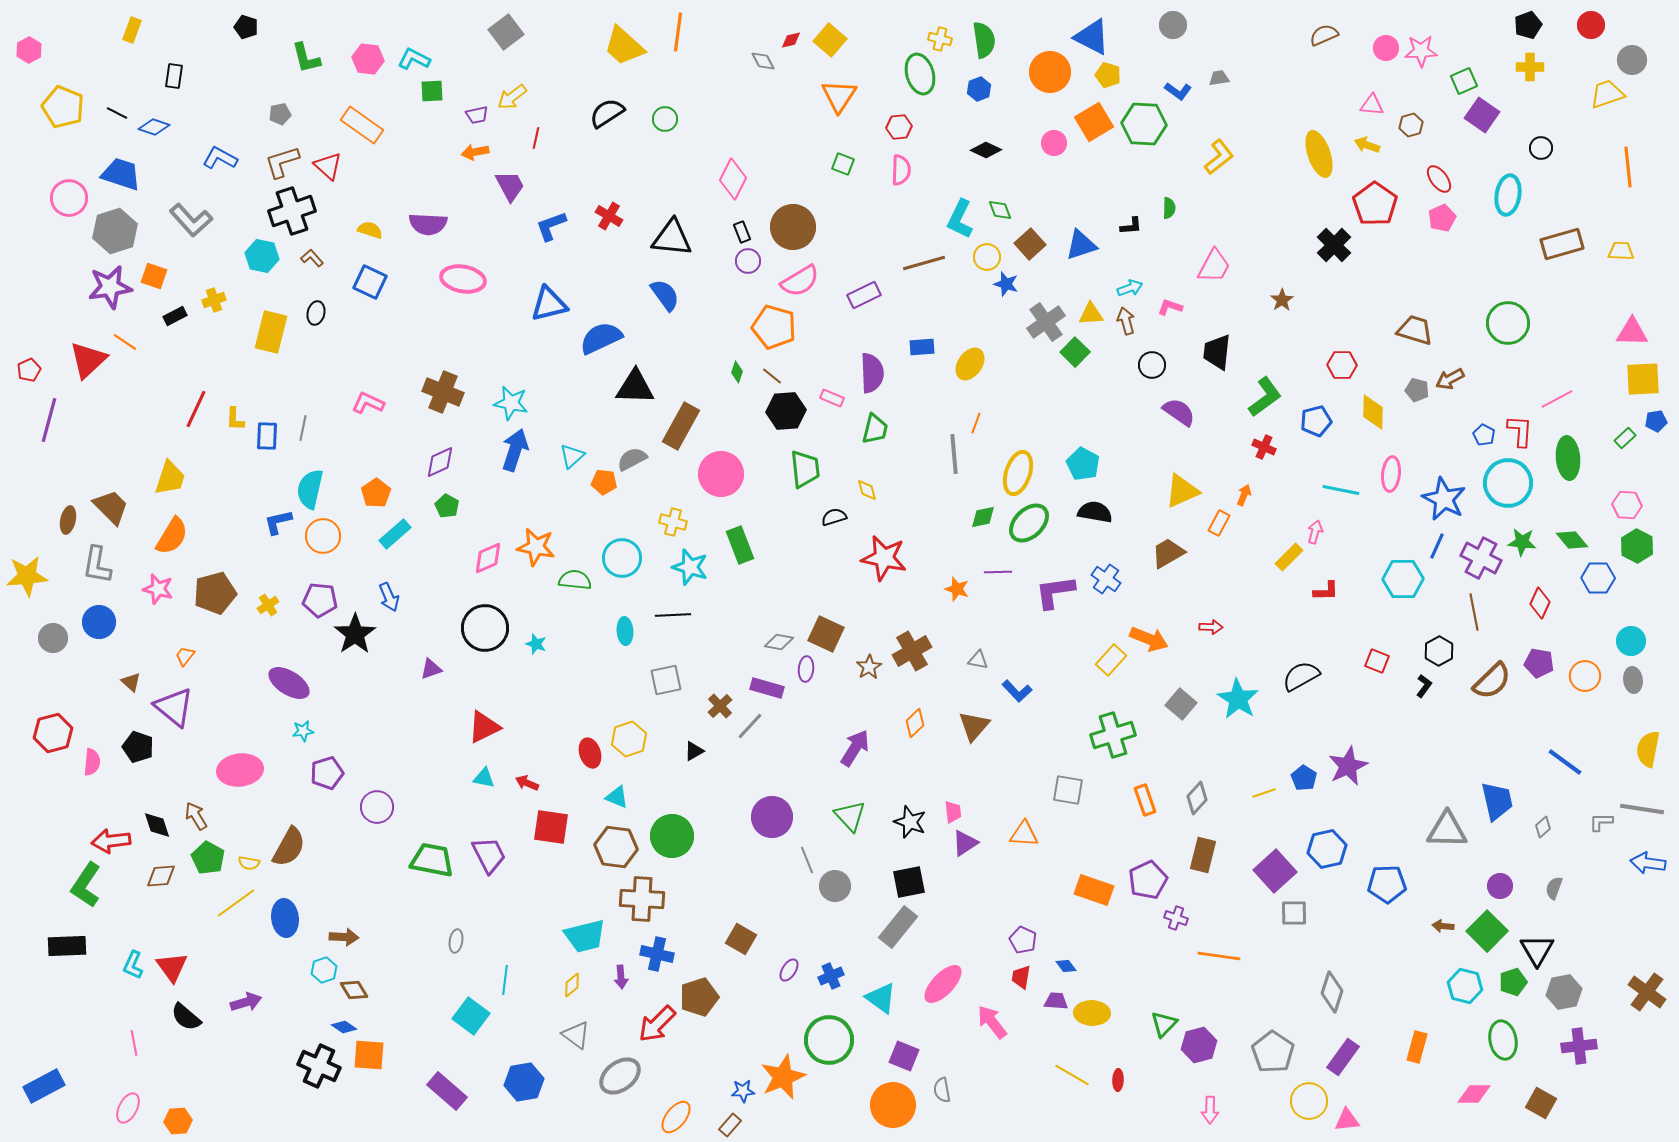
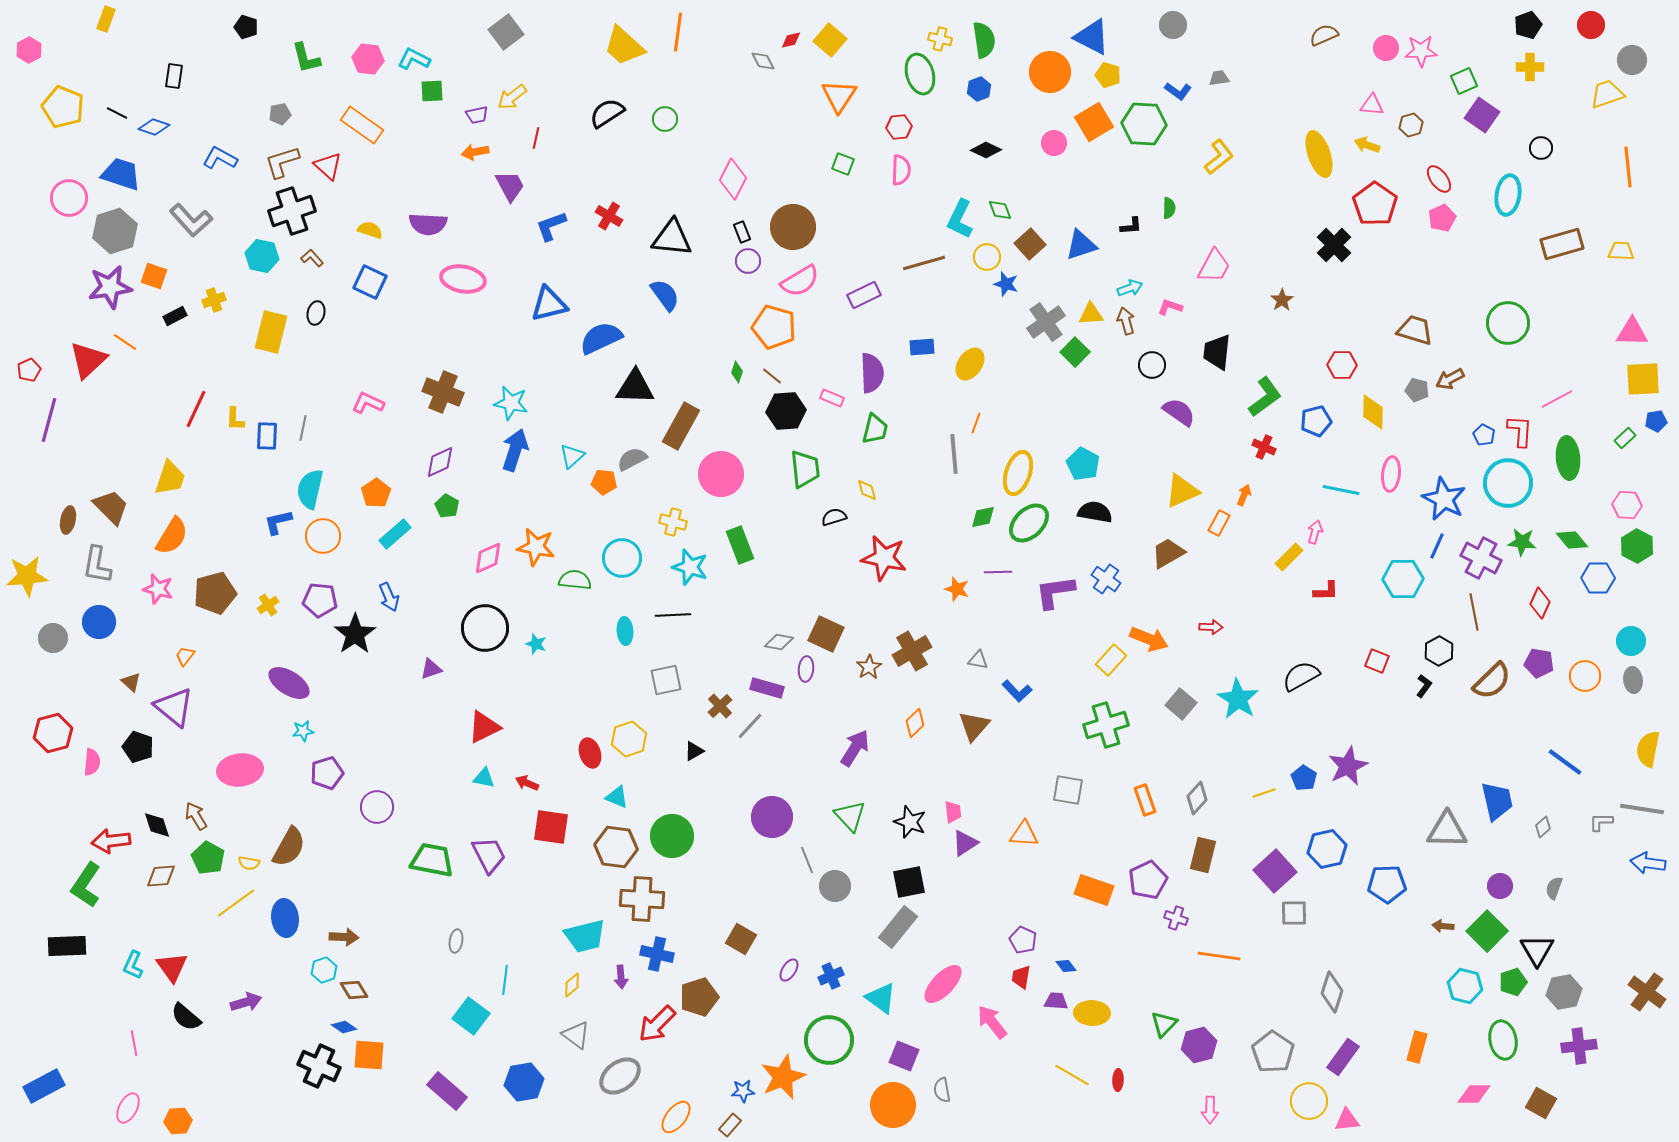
yellow rectangle at (132, 30): moved 26 px left, 11 px up
green cross at (1113, 735): moved 7 px left, 10 px up
